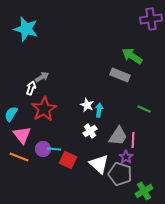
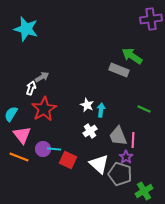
gray rectangle: moved 1 px left, 5 px up
cyan arrow: moved 2 px right
gray trapezoid: rotated 125 degrees clockwise
